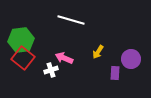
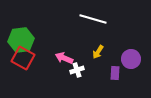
white line: moved 22 px right, 1 px up
red square: rotated 10 degrees counterclockwise
white cross: moved 26 px right
